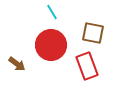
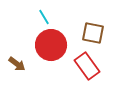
cyan line: moved 8 px left, 5 px down
red rectangle: rotated 16 degrees counterclockwise
